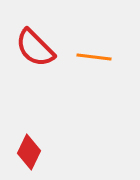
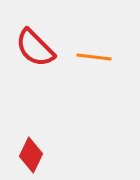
red diamond: moved 2 px right, 3 px down
